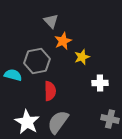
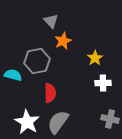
yellow star: moved 13 px right, 1 px down; rotated 14 degrees counterclockwise
white cross: moved 3 px right
red semicircle: moved 2 px down
